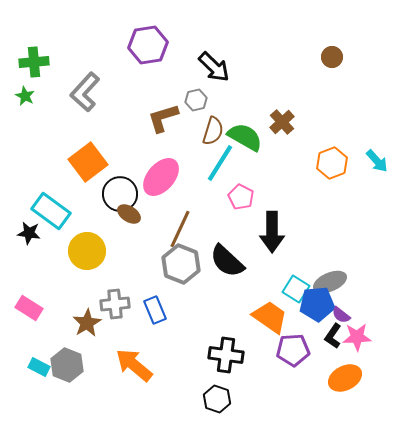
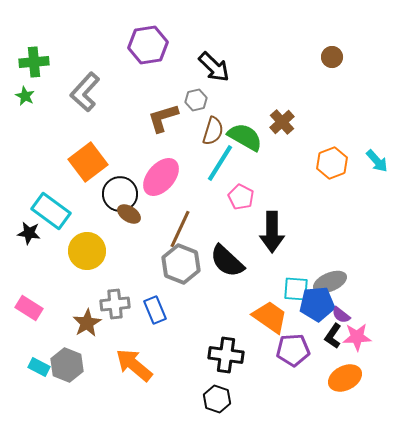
cyan square at (296, 289): rotated 28 degrees counterclockwise
